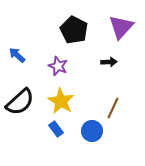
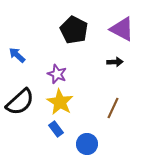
purple triangle: moved 1 px right, 2 px down; rotated 44 degrees counterclockwise
black arrow: moved 6 px right
purple star: moved 1 px left, 8 px down
yellow star: moved 1 px left, 1 px down
blue circle: moved 5 px left, 13 px down
